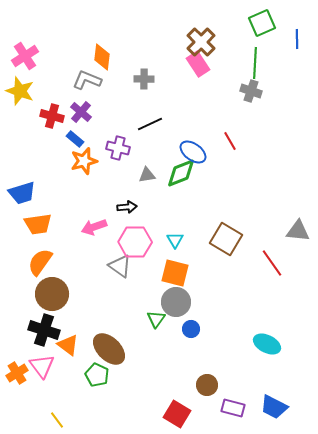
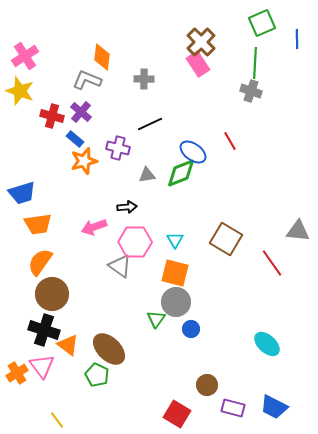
cyan ellipse at (267, 344): rotated 16 degrees clockwise
